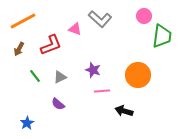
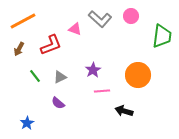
pink circle: moved 13 px left
purple star: rotated 21 degrees clockwise
purple semicircle: moved 1 px up
